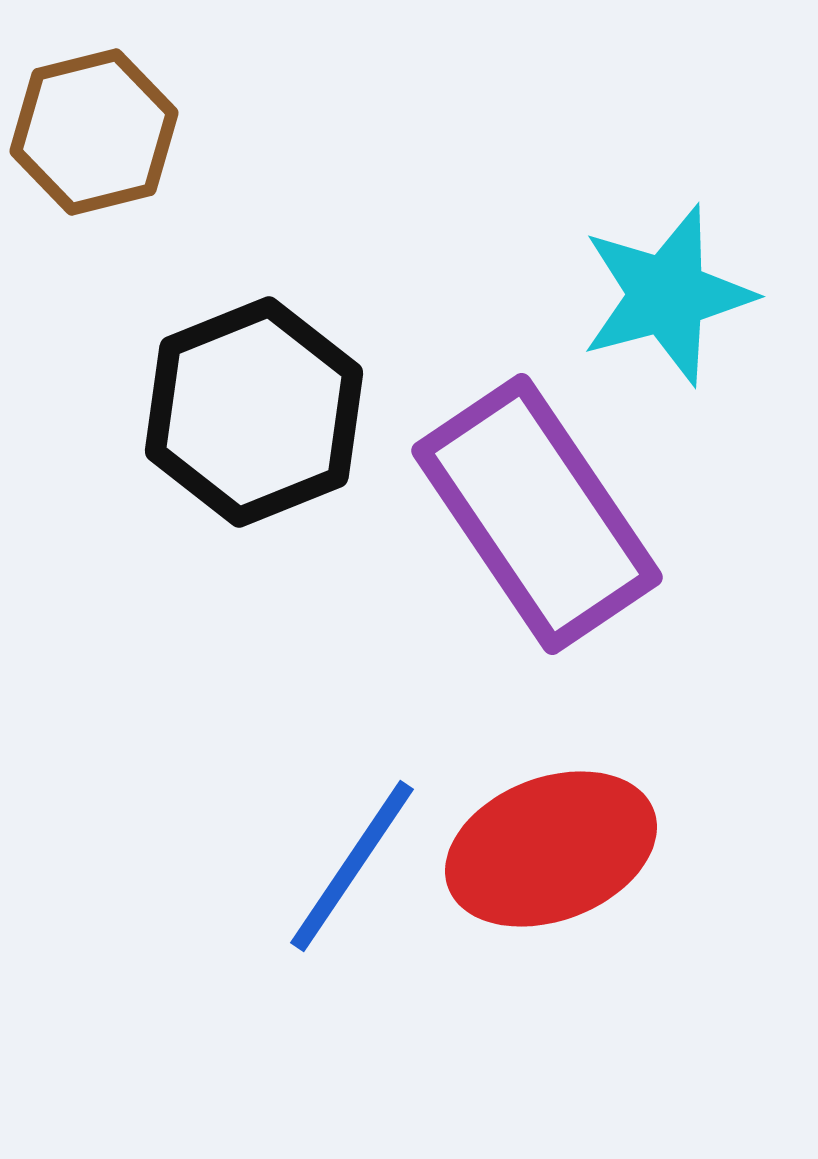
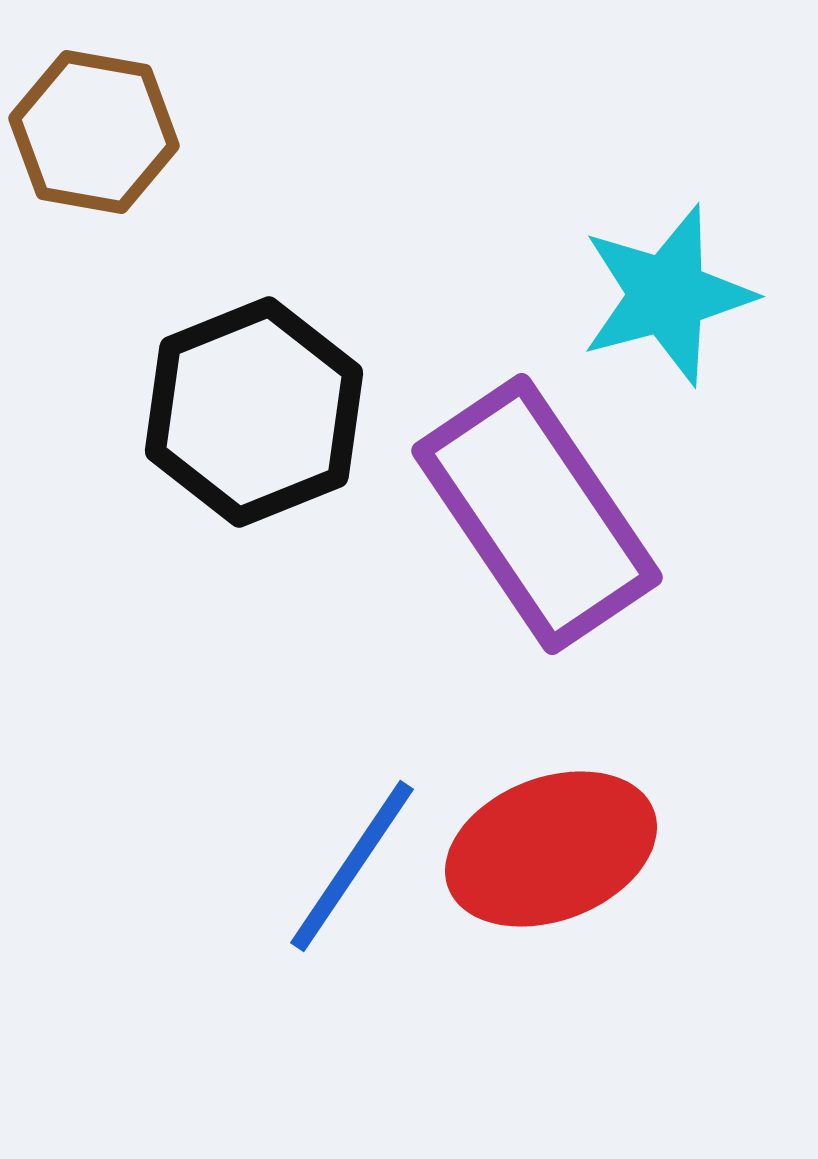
brown hexagon: rotated 24 degrees clockwise
